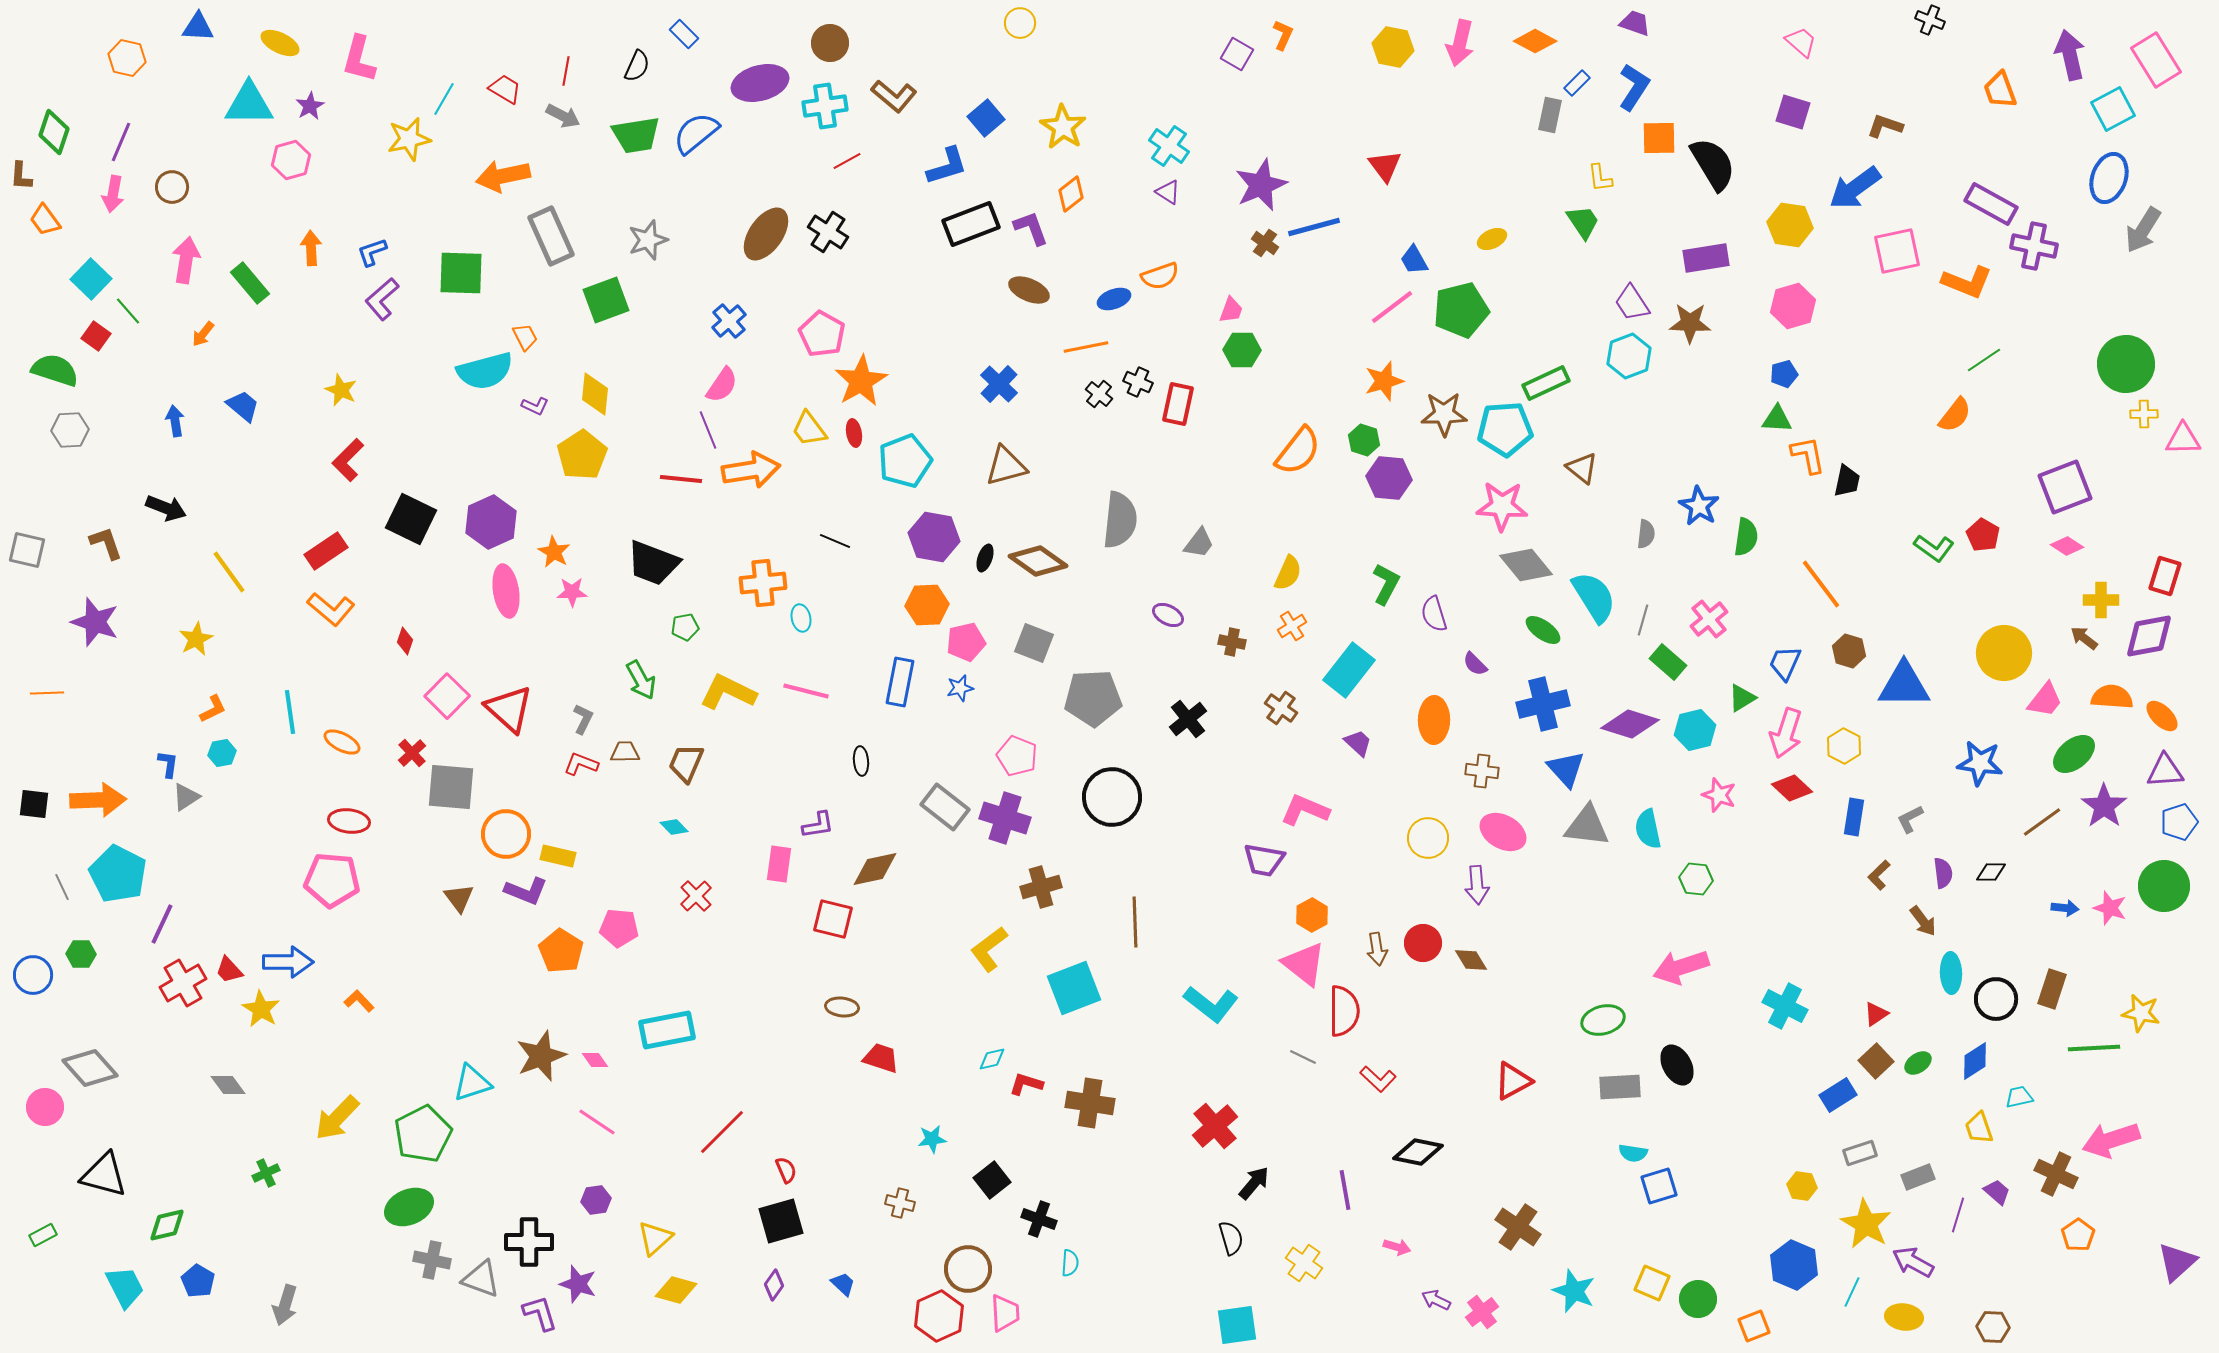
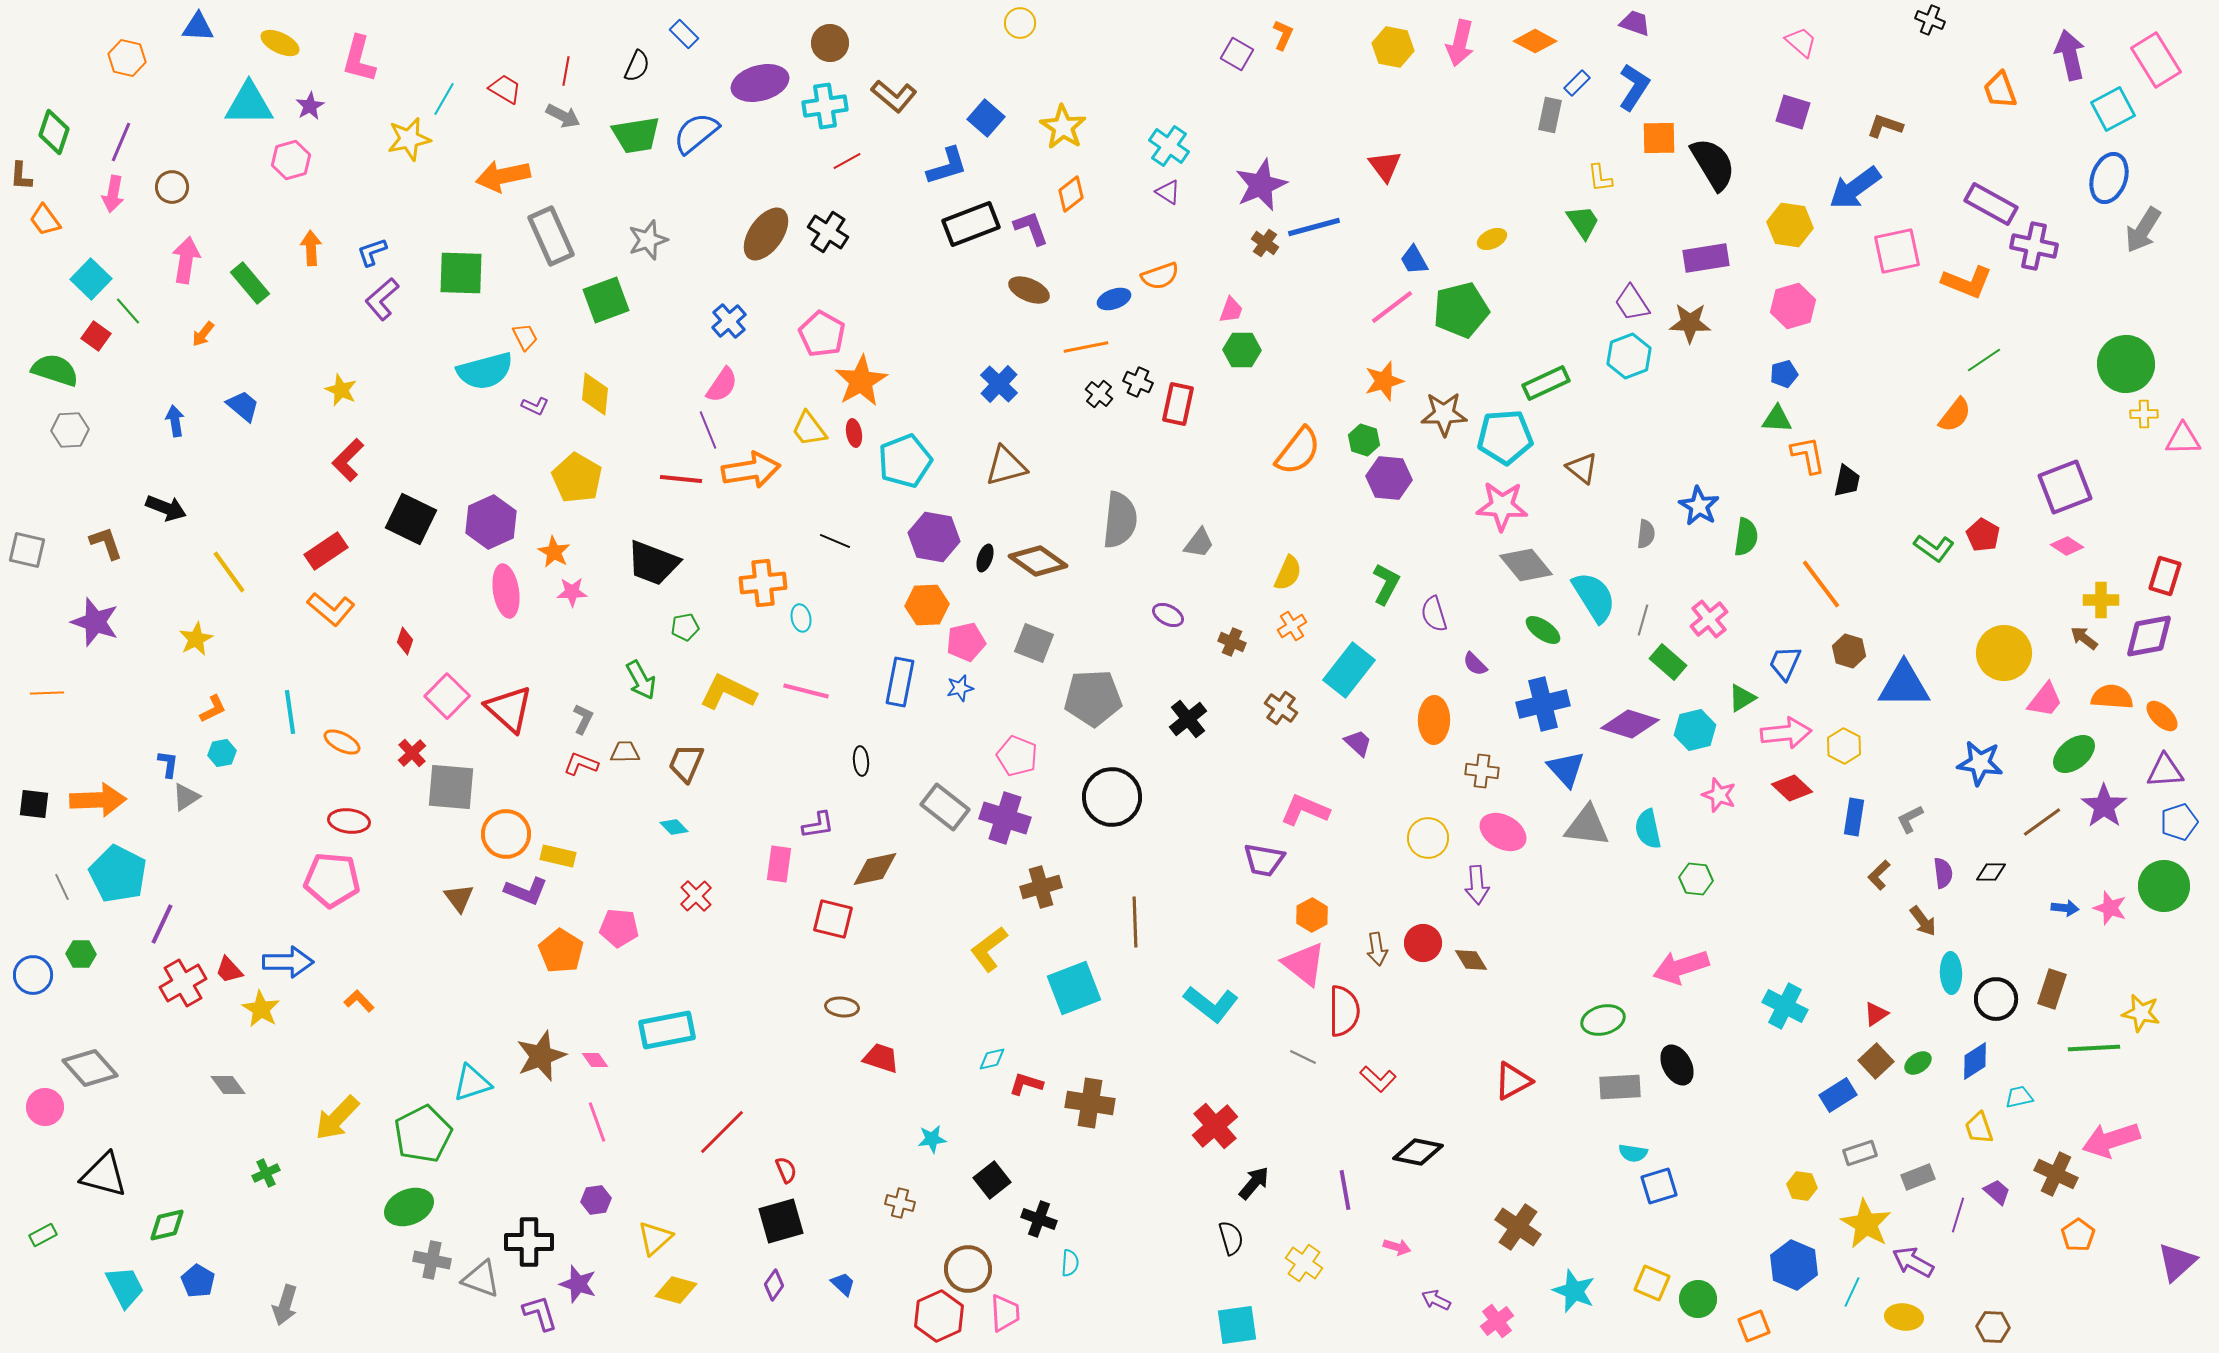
blue square at (986, 118): rotated 9 degrees counterclockwise
cyan pentagon at (1505, 429): moved 8 px down
yellow pentagon at (582, 455): moved 5 px left, 23 px down; rotated 9 degrees counterclockwise
brown cross at (1232, 642): rotated 12 degrees clockwise
pink arrow at (1786, 733): rotated 114 degrees counterclockwise
pink line at (597, 1122): rotated 36 degrees clockwise
pink cross at (1482, 1312): moved 15 px right, 9 px down
